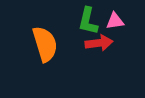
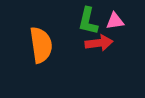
orange semicircle: moved 4 px left, 1 px down; rotated 9 degrees clockwise
